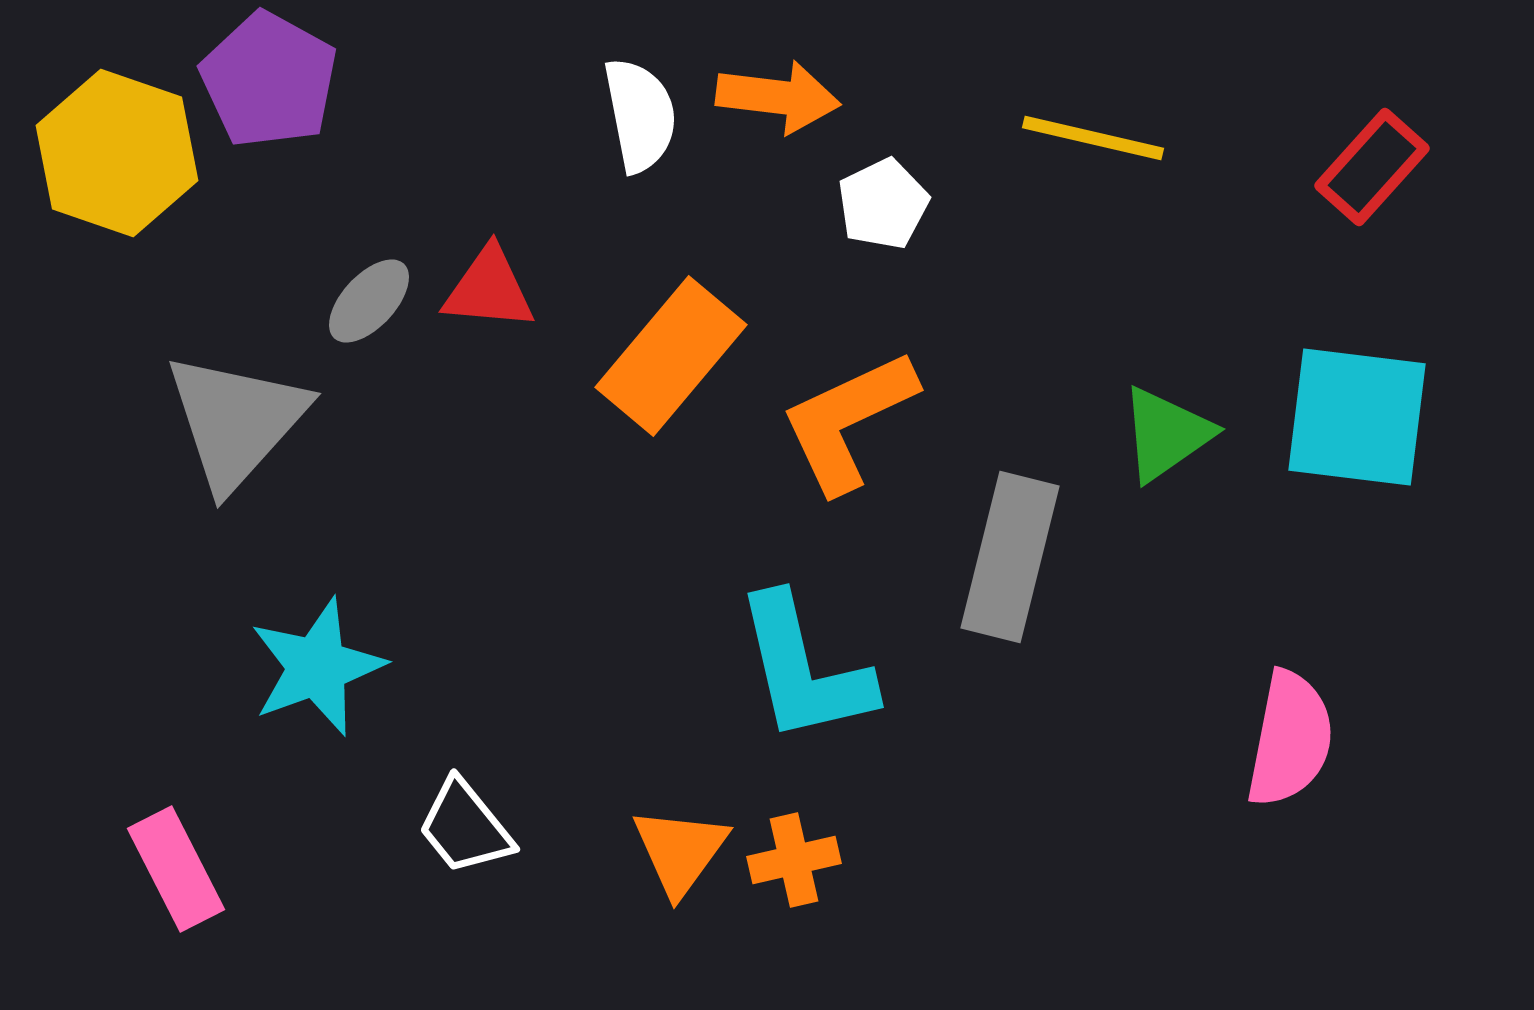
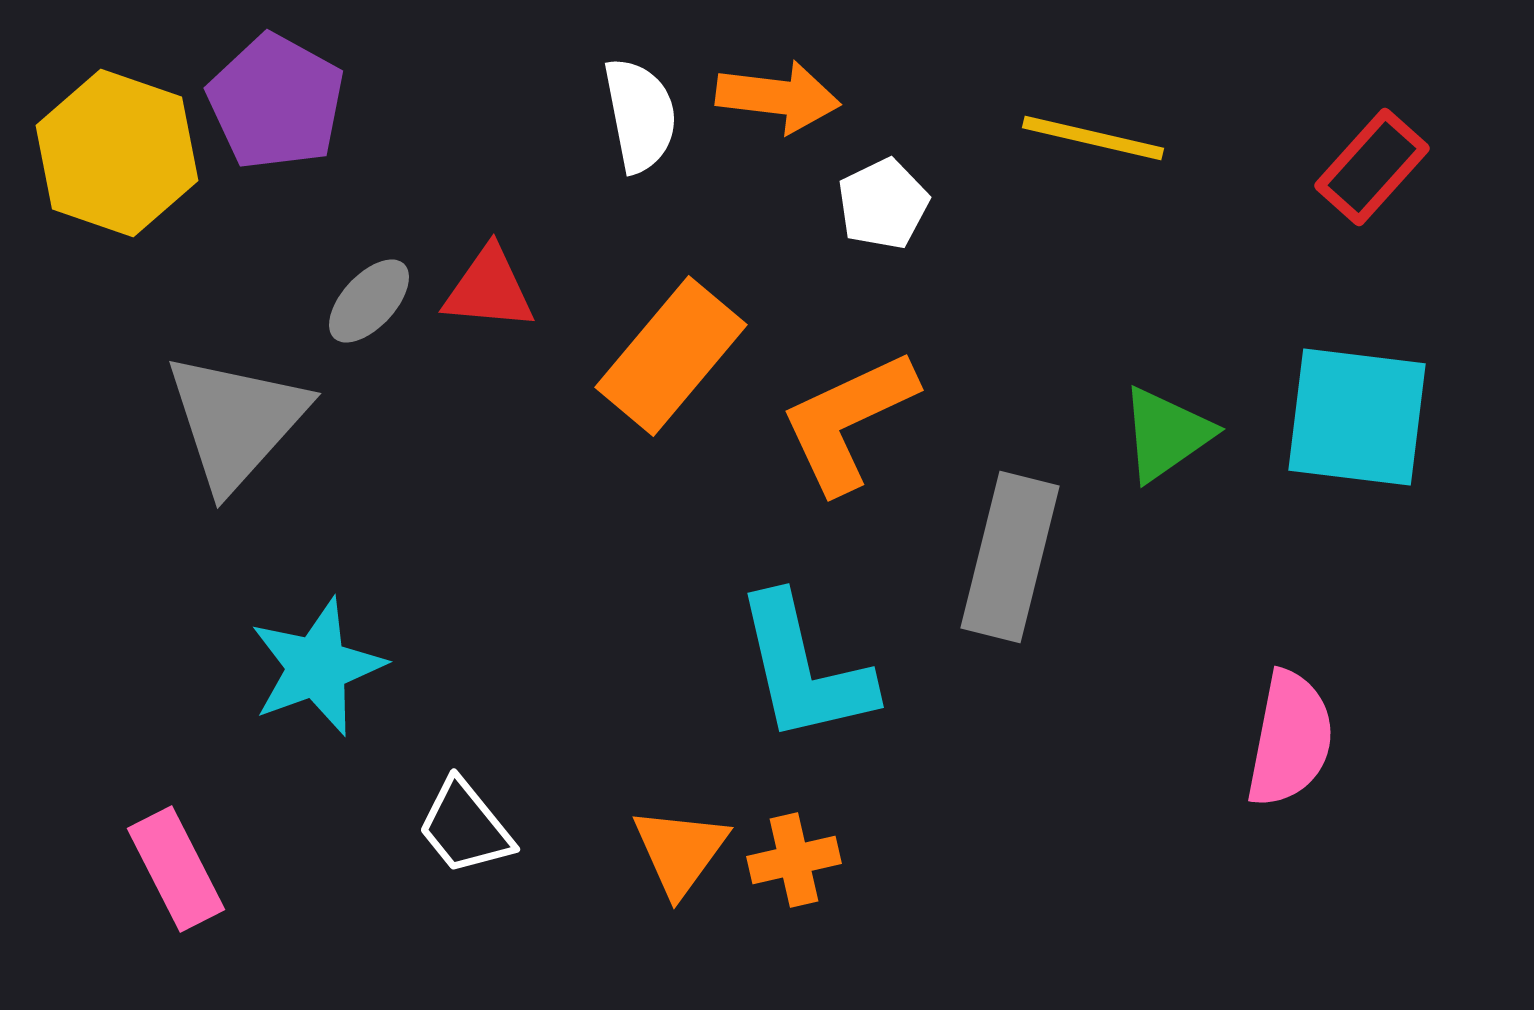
purple pentagon: moved 7 px right, 22 px down
